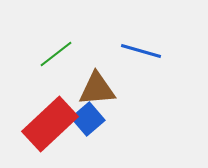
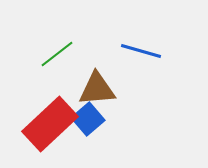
green line: moved 1 px right
